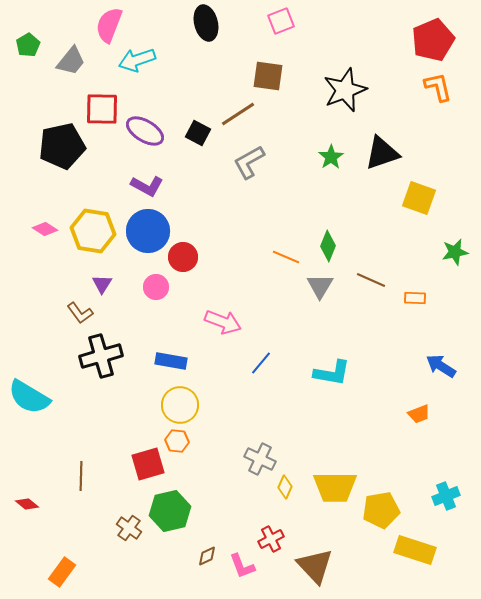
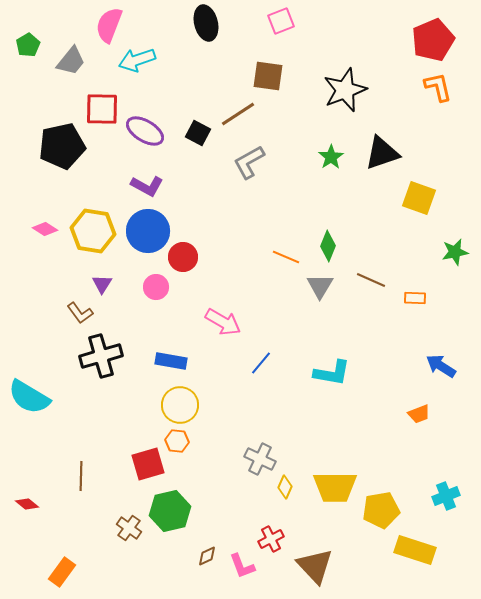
pink arrow at (223, 322): rotated 9 degrees clockwise
